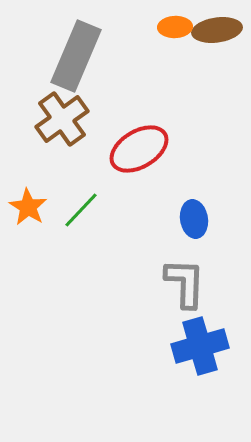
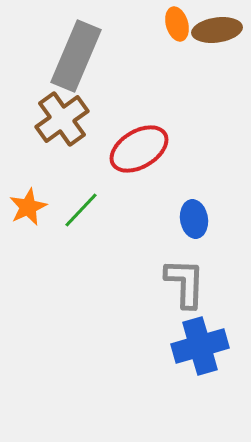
orange ellipse: moved 2 px right, 3 px up; rotated 76 degrees clockwise
orange star: rotated 15 degrees clockwise
